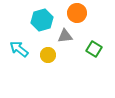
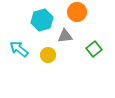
orange circle: moved 1 px up
green square: rotated 21 degrees clockwise
